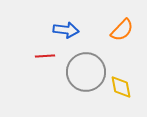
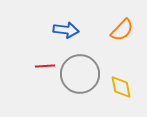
red line: moved 10 px down
gray circle: moved 6 px left, 2 px down
